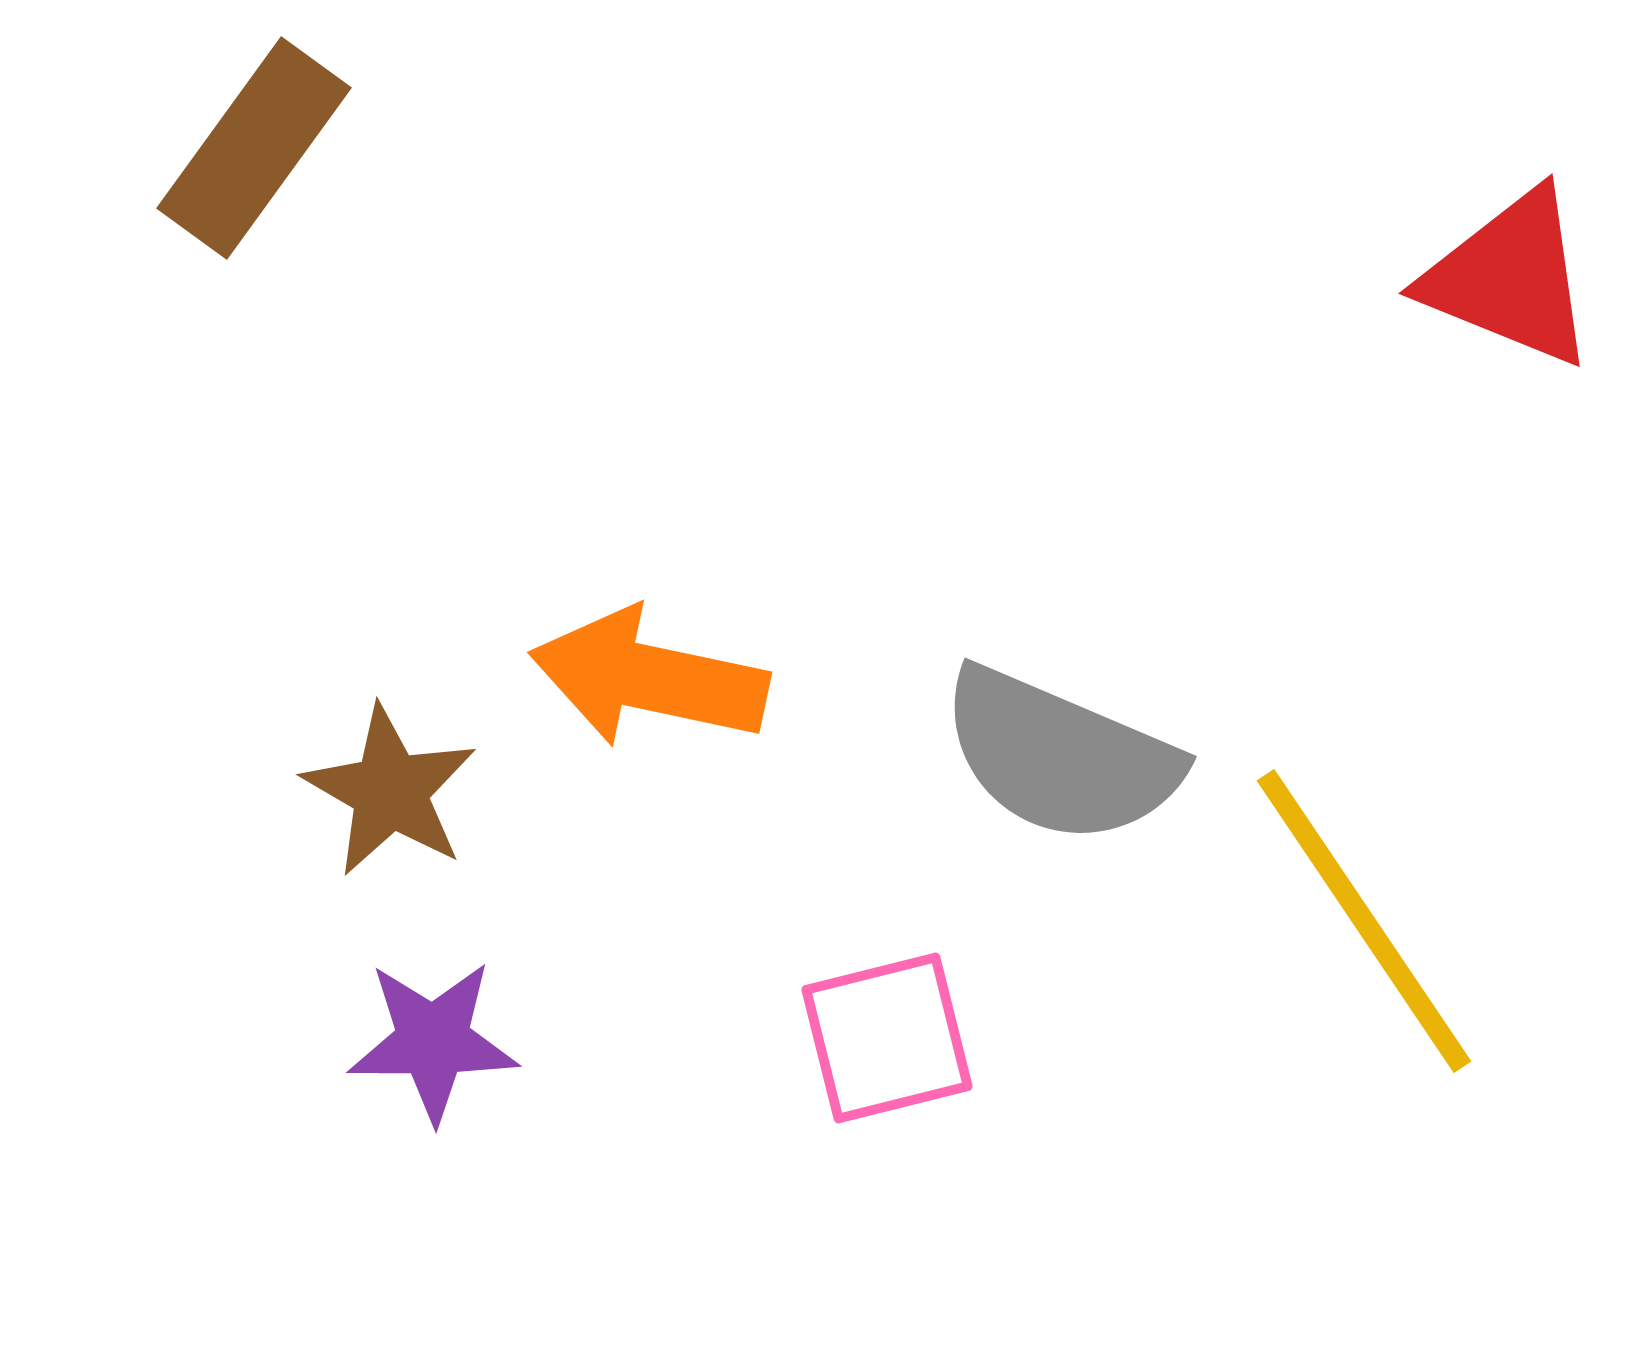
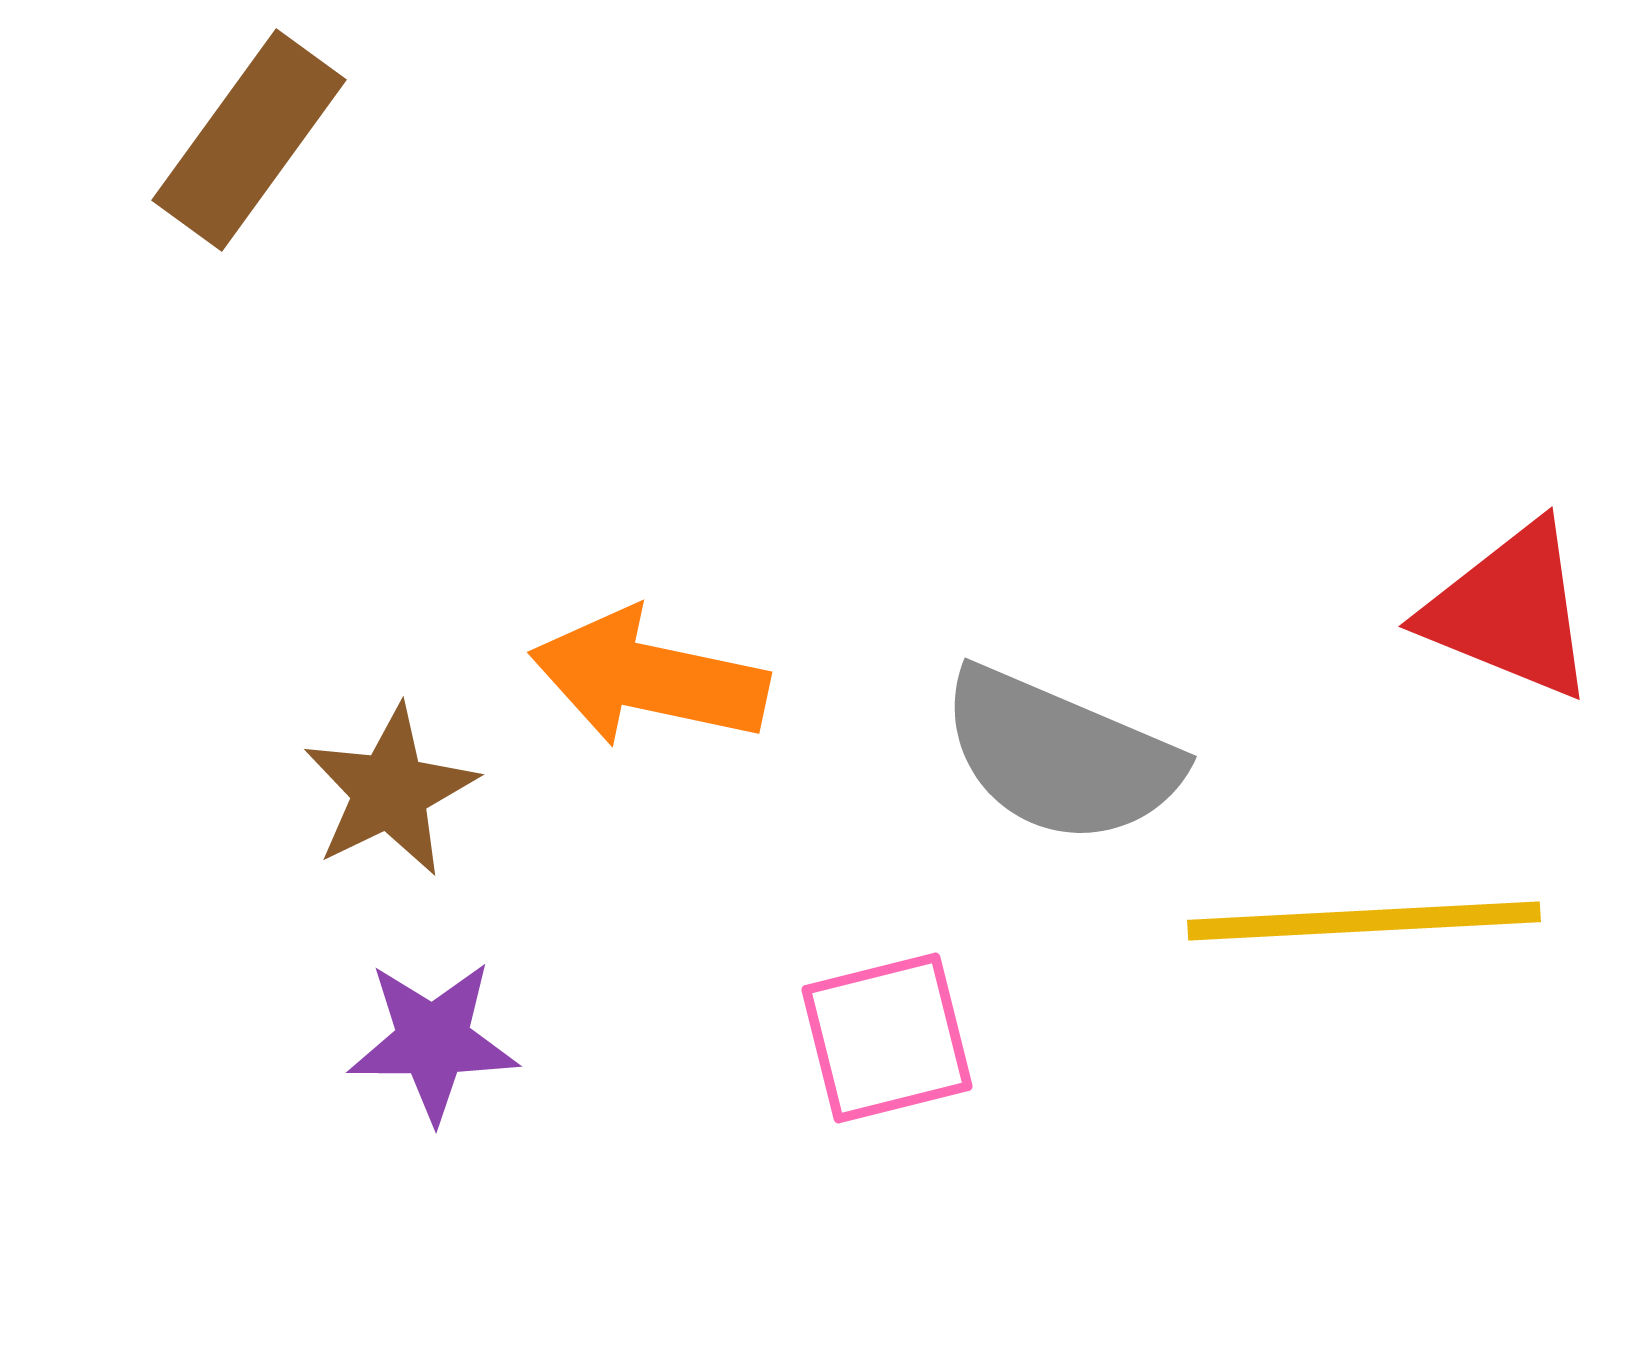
brown rectangle: moved 5 px left, 8 px up
red triangle: moved 333 px down
brown star: rotated 16 degrees clockwise
yellow line: rotated 59 degrees counterclockwise
